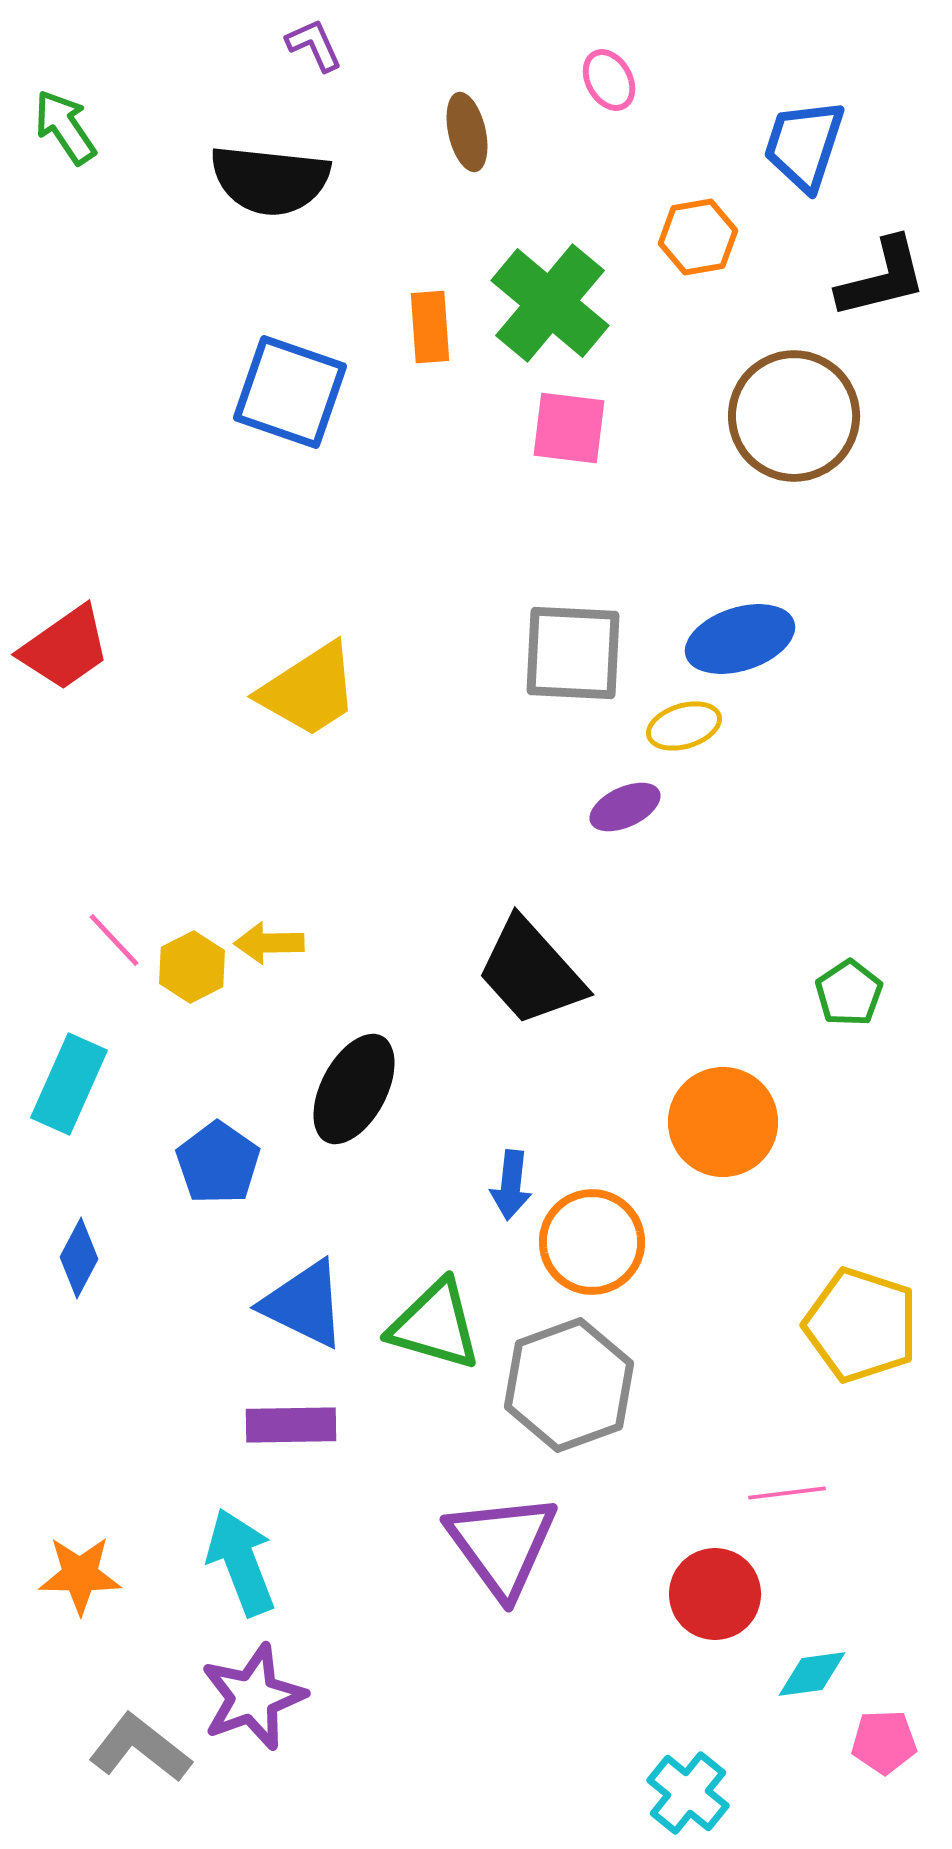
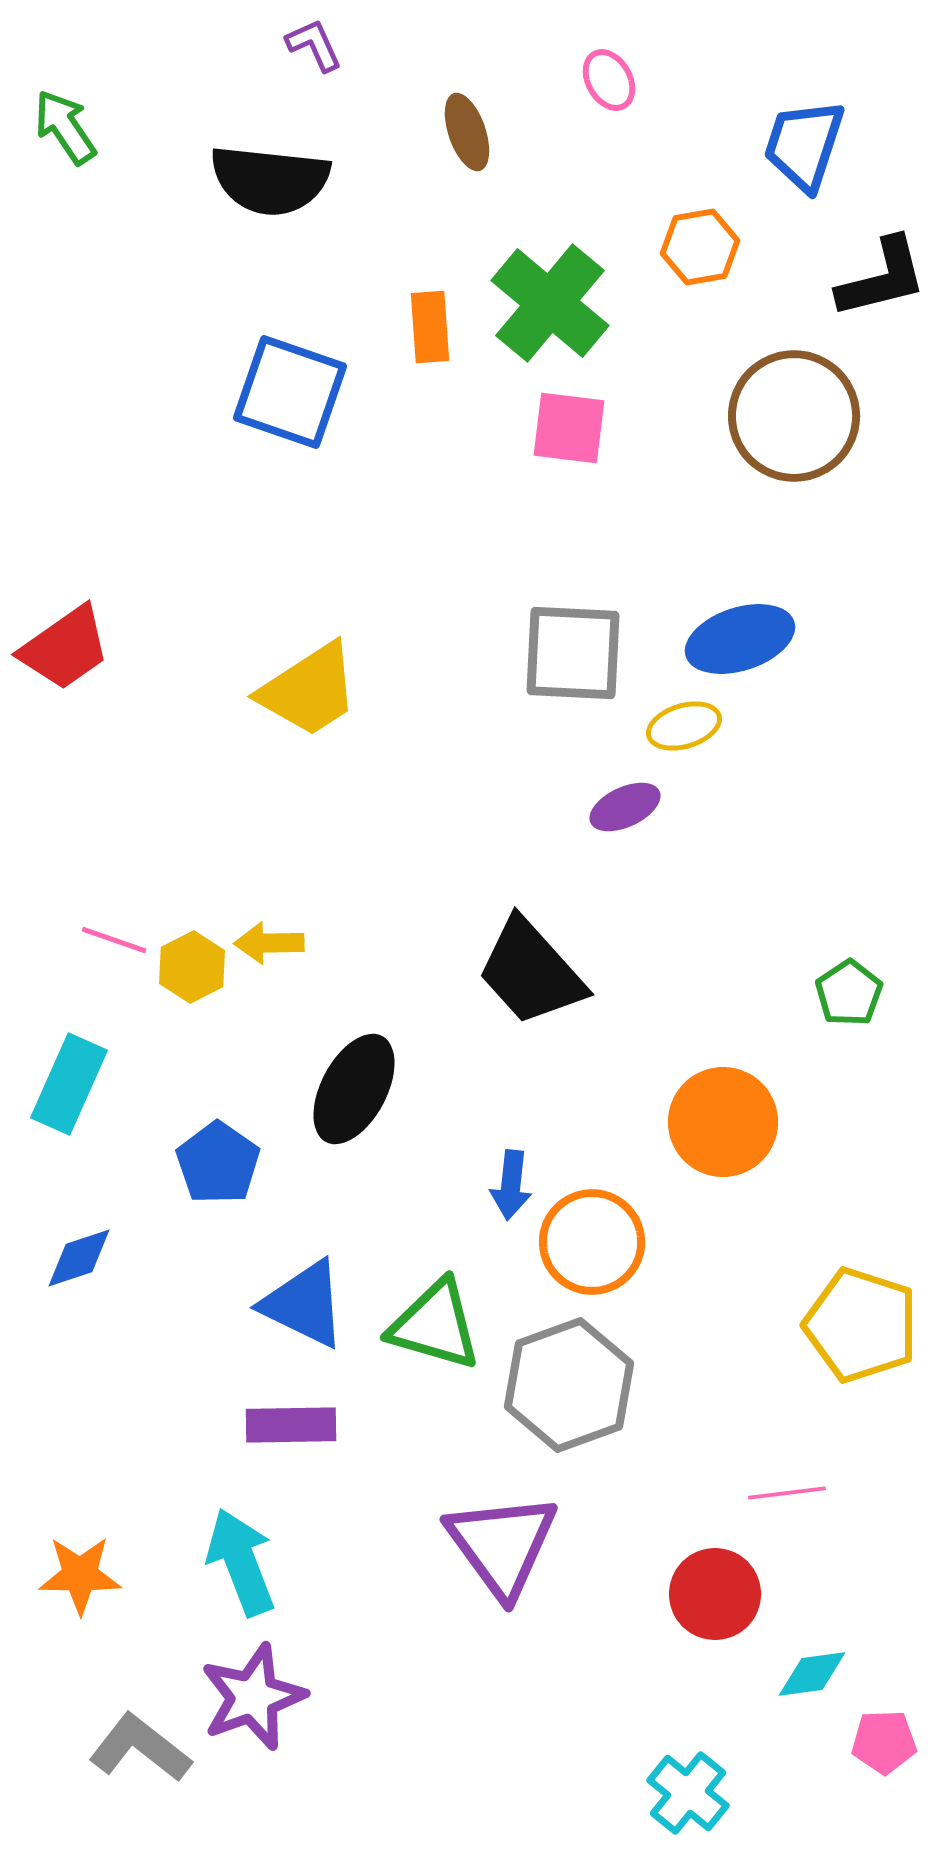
brown ellipse at (467, 132): rotated 6 degrees counterclockwise
orange hexagon at (698, 237): moved 2 px right, 10 px down
pink line at (114, 940): rotated 28 degrees counterclockwise
blue diamond at (79, 1258): rotated 44 degrees clockwise
